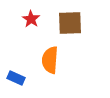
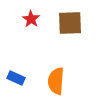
orange semicircle: moved 6 px right, 21 px down
